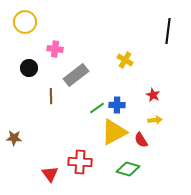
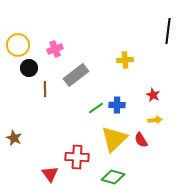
yellow circle: moved 7 px left, 23 px down
pink cross: rotated 28 degrees counterclockwise
yellow cross: rotated 35 degrees counterclockwise
brown line: moved 6 px left, 7 px up
green line: moved 1 px left
yellow triangle: moved 7 px down; rotated 16 degrees counterclockwise
brown star: rotated 21 degrees clockwise
red cross: moved 3 px left, 5 px up
green diamond: moved 15 px left, 8 px down
